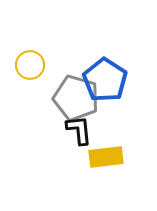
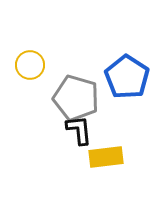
blue pentagon: moved 22 px right, 3 px up
